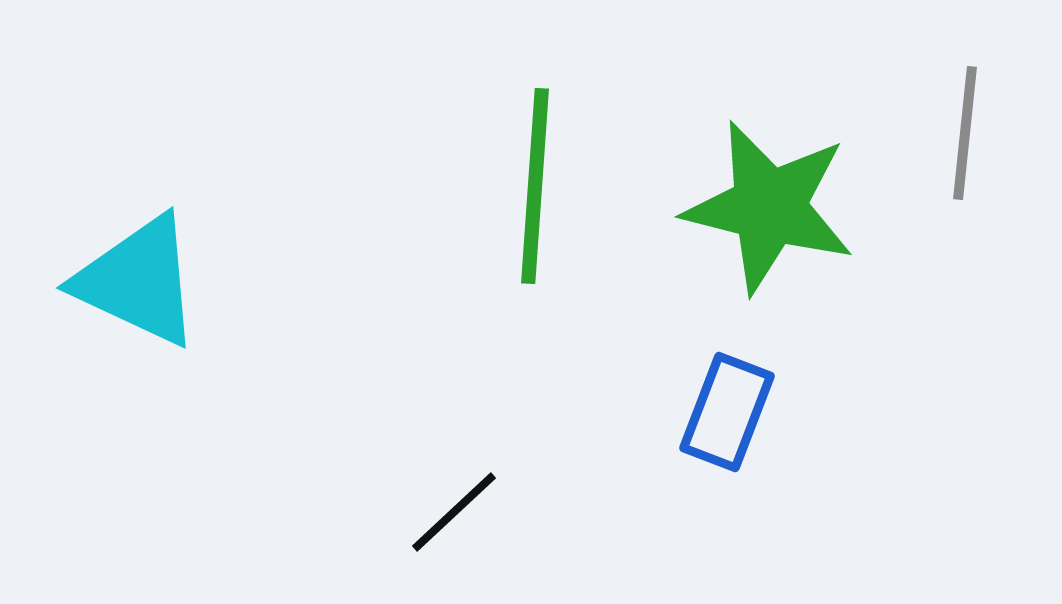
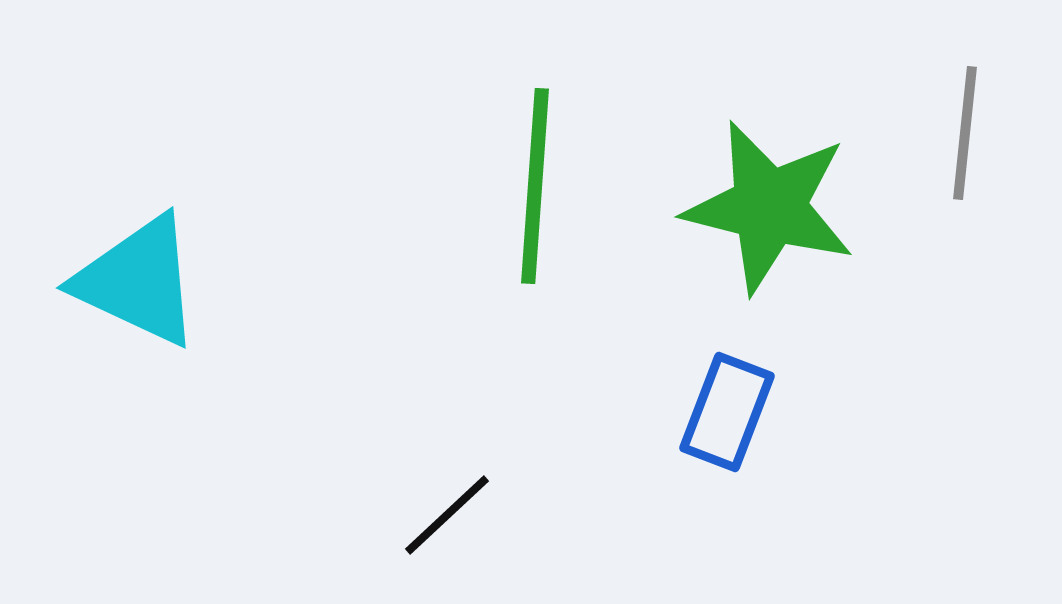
black line: moved 7 px left, 3 px down
